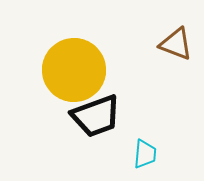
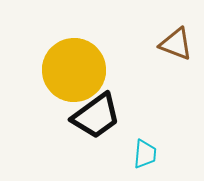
black trapezoid: rotated 16 degrees counterclockwise
